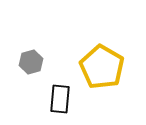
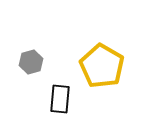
yellow pentagon: moved 1 px up
